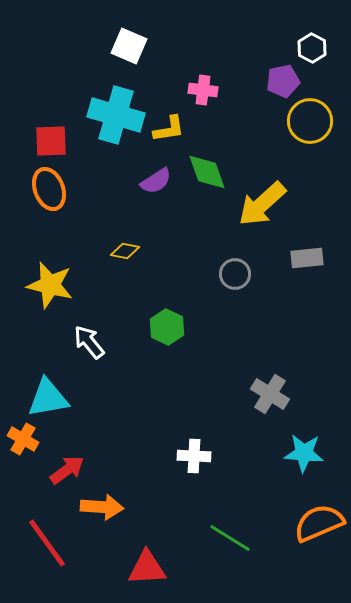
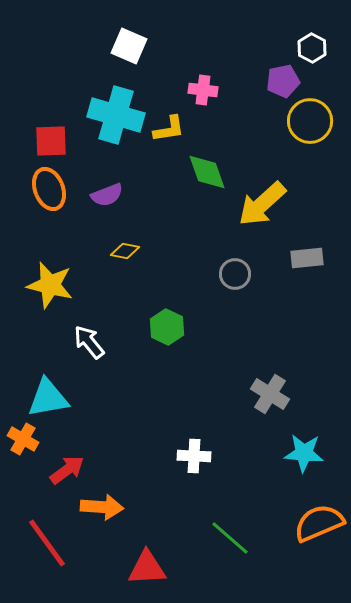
purple semicircle: moved 49 px left, 14 px down; rotated 12 degrees clockwise
green line: rotated 9 degrees clockwise
